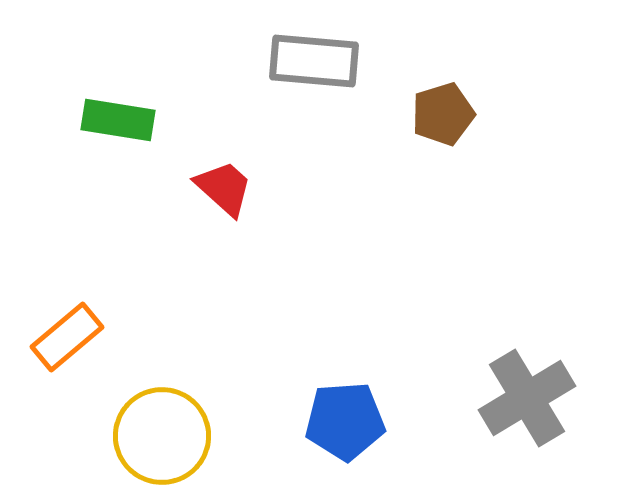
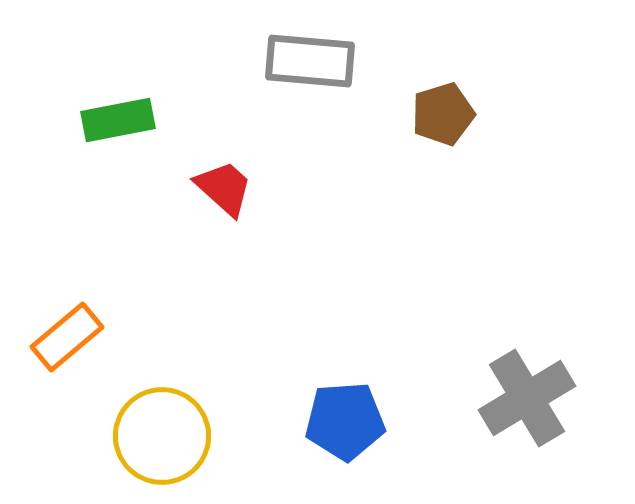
gray rectangle: moved 4 px left
green rectangle: rotated 20 degrees counterclockwise
